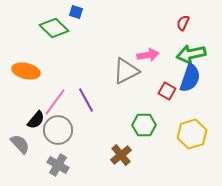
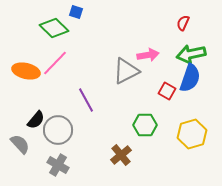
pink line: moved 39 px up; rotated 8 degrees clockwise
green hexagon: moved 1 px right
